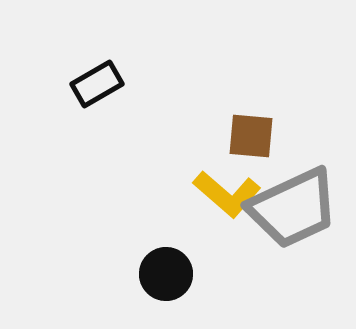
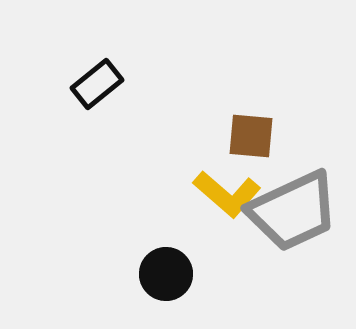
black rectangle: rotated 9 degrees counterclockwise
gray trapezoid: moved 3 px down
